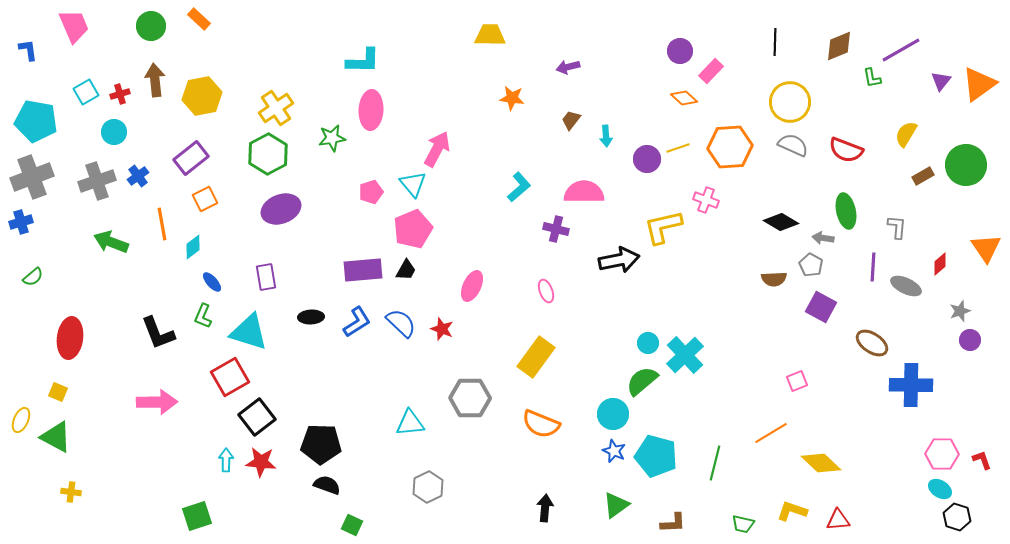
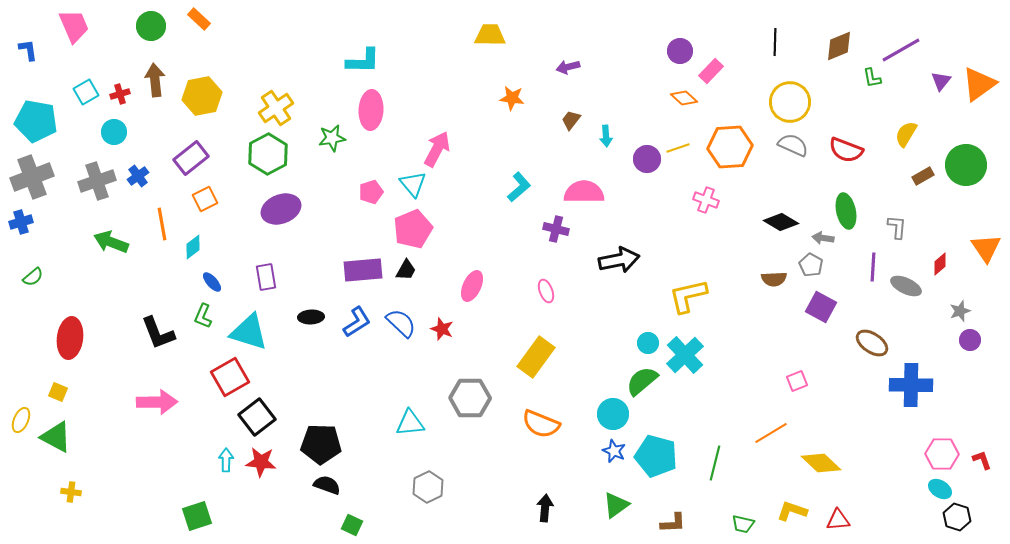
yellow L-shape at (663, 227): moved 25 px right, 69 px down
